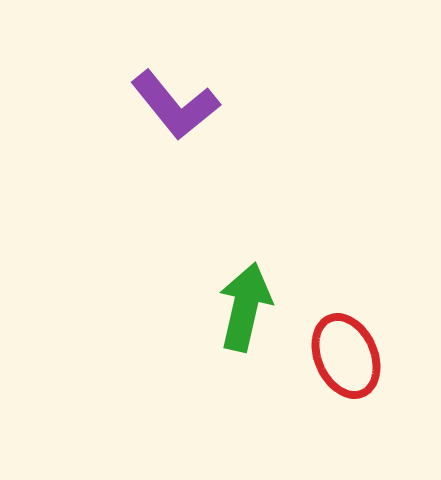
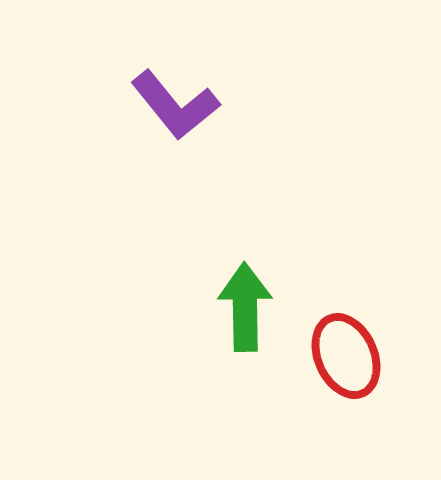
green arrow: rotated 14 degrees counterclockwise
